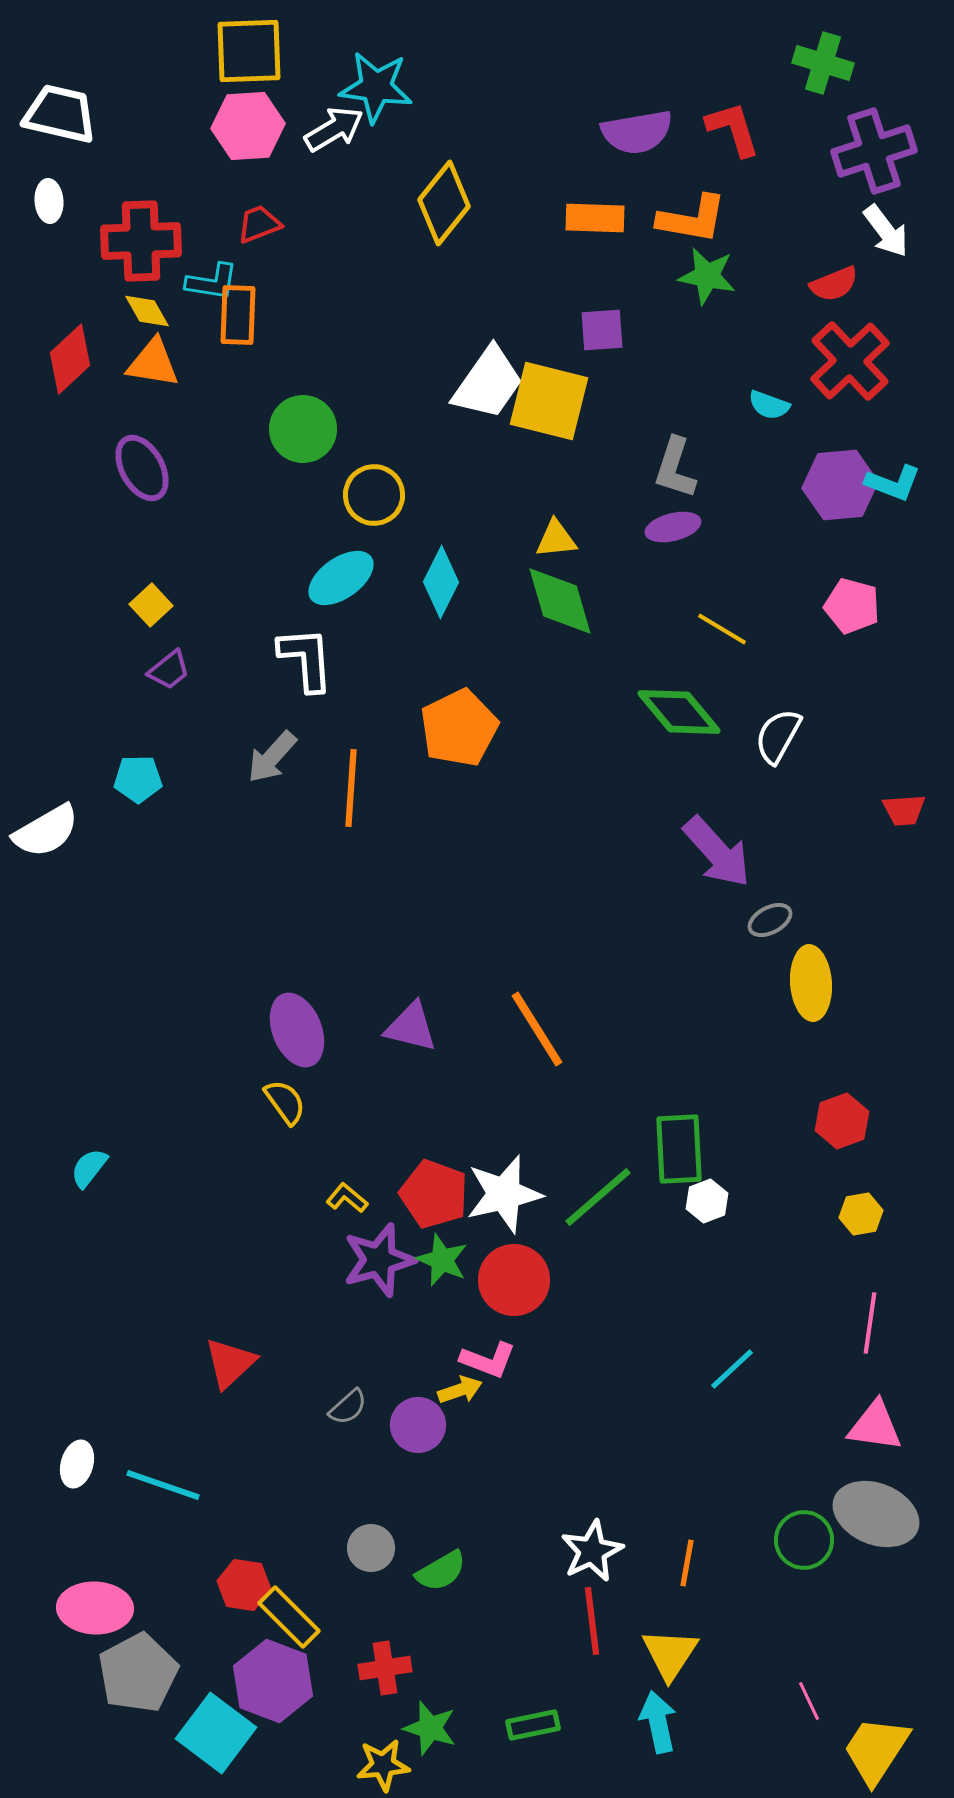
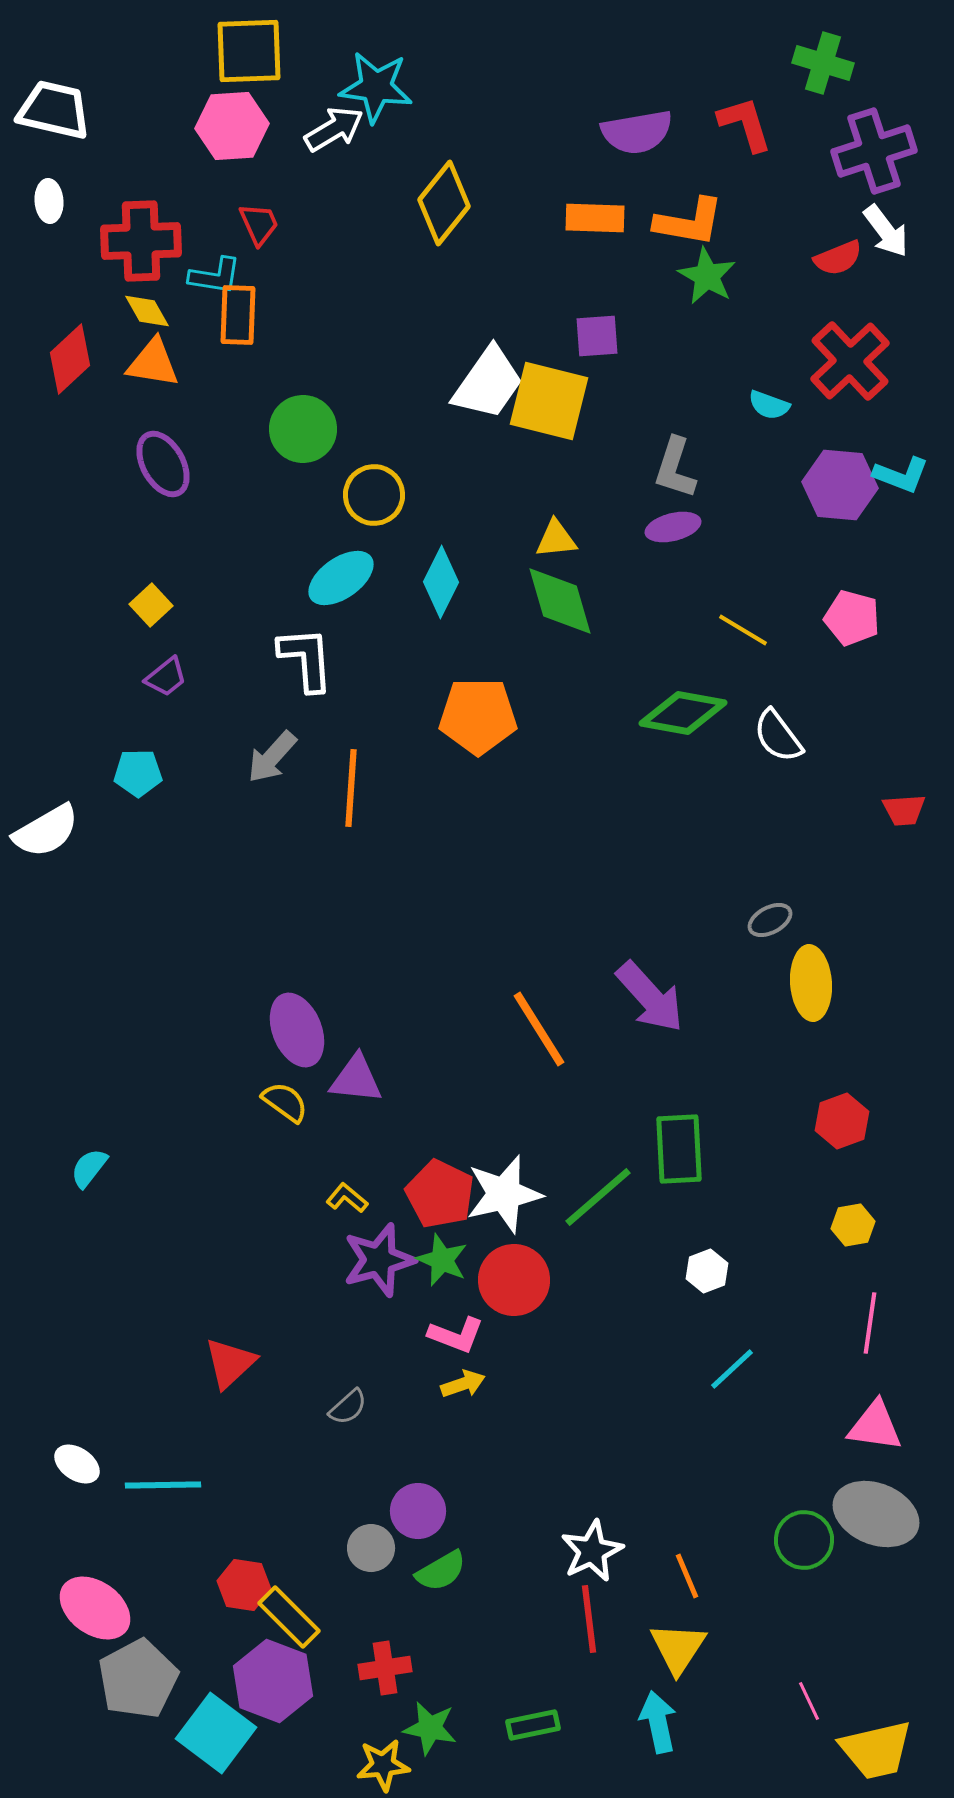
white trapezoid at (60, 114): moved 6 px left, 4 px up
pink hexagon at (248, 126): moved 16 px left
red L-shape at (733, 129): moved 12 px right, 5 px up
orange L-shape at (692, 219): moved 3 px left, 3 px down
red trapezoid at (259, 224): rotated 87 degrees clockwise
green star at (707, 276): rotated 18 degrees clockwise
cyan L-shape at (212, 282): moved 3 px right, 6 px up
red semicircle at (834, 284): moved 4 px right, 26 px up
purple square at (602, 330): moved 5 px left, 6 px down
purple ellipse at (142, 468): moved 21 px right, 4 px up
cyan L-shape at (893, 483): moved 8 px right, 8 px up
purple hexagon at (840, 485): rotated 10 degrees clockwise
pink pentagon at (852, 606): moved 12 px down
yellow line at (722, 629): moved 21 px right, 1 px down
purple trapezoid at (169, 670): moved 3 px left, 7 px down
green diamond at (679, 712): moved 4 px right, 1 px down; rotated 40 degrees counterclockwise
orange pentagon at (459, 728): moved 19 px right, 12 px up; rotated 26 degrees clockwise
white semicircle at (778, 736): rotated 66 degrees counterclockwise
cyan pentagon at (138, 779): moved 6 px up
purple arrow at (717, 852): moved 67 px left, 145 px down
purple triangle at (411, 1027): moved 55 px left, 52 px down; rotated 8 degrees counterclockwise
orange line at (537, 1029): moved 2 px right
yellow semicircle at (285, 1102): rotated 18 degrees counterclockwise
red pentagon at (434, 1194): moved 6 px right; rotated 6 degrees clockwise
white hexagon at (707, 1201): moved 70 px down
yellow hexagon at (861, 1214): moved 8 px left, 11 px down
pink L-shape at (488, 1360): moved 32 px left, 25 px up
yellow arrow at (460, 1390): moved 3 px right, 6 px up
purple circle at (418, 1425): moved 86 px down
white ellipse at (77, 1464): rotated 72 degrees counterclockwise
cyan line at (163, 1485): rotated 20 degrees counterclockwise
orange line at (687, 1563): moved 13 px down; rotated 33 degrees counterclockwise
pink ellipse at (95, 1608): rotated 34 degrees clockwise
red line at (592, 1621): moved 3 px left, 2 px up
yellow triangle at (670, 1654): moved 8 px right, 6 px up
gray pentagon at (138, 1673): moved 6 px down
green star at (430, 1728): rotated 6 degrees counterclockwise
yellow trapezoid at (876, 1750): rotated 136 degrees counterclockwise
